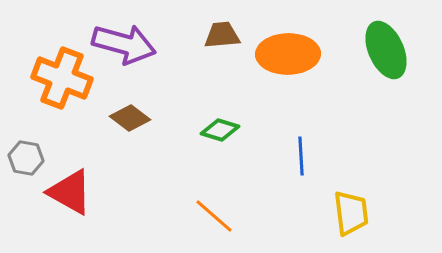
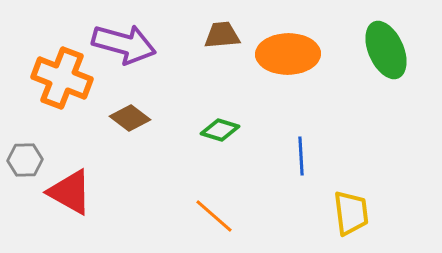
gray hexagon: moved 1 px left, 2 px down; rotated 12 degrees counterclockwise
